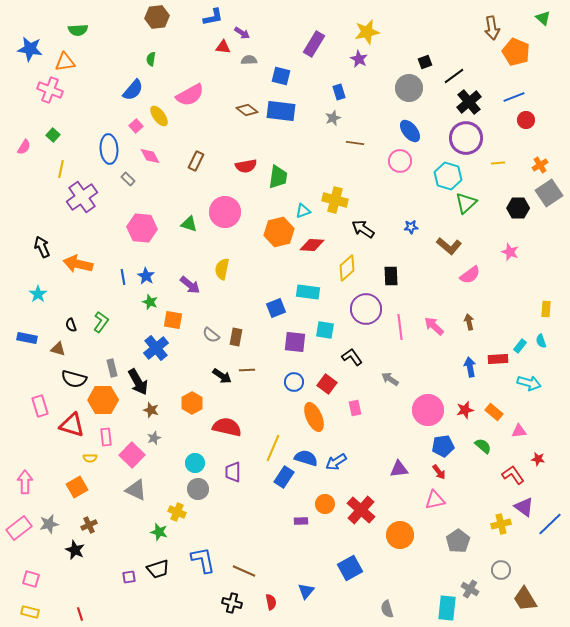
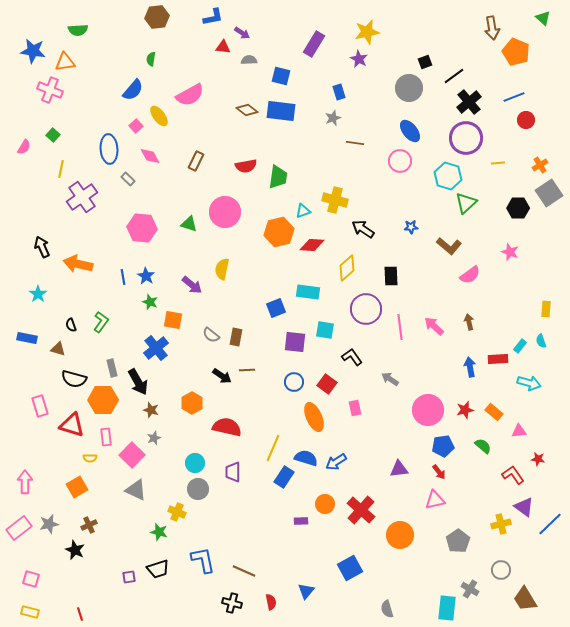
blue star at (30, 49): moved 3 px right, 2 px down
purple arrow at (190, 285): moved 2 px right
